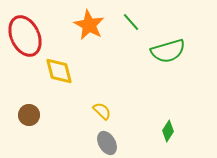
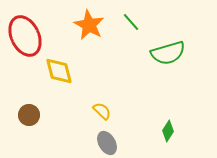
green semicircle: moved 2 px down
